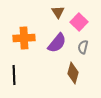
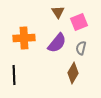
pink square: rotated 24 degrees clockwise
gray semicircle: moved 2 px left, 1 px down
brown diamond: rotated 15 degrees clockwise
